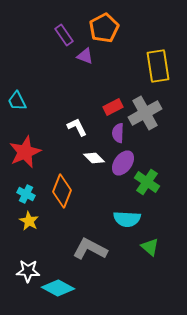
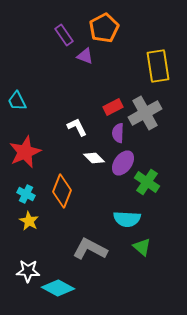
green triangle: moved 8 px left
